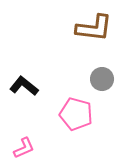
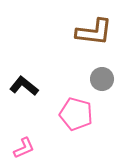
brown L-shape: moved 4 px down
